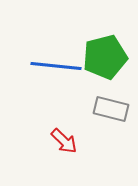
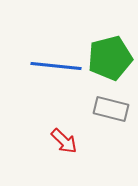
green pentagon: moved 5 px right, 1 px down
